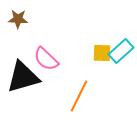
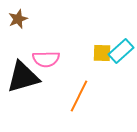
brown star: rotated 24 degrees counterclockwise
pink semicircle: rotated 44 degrees counterclockwise
